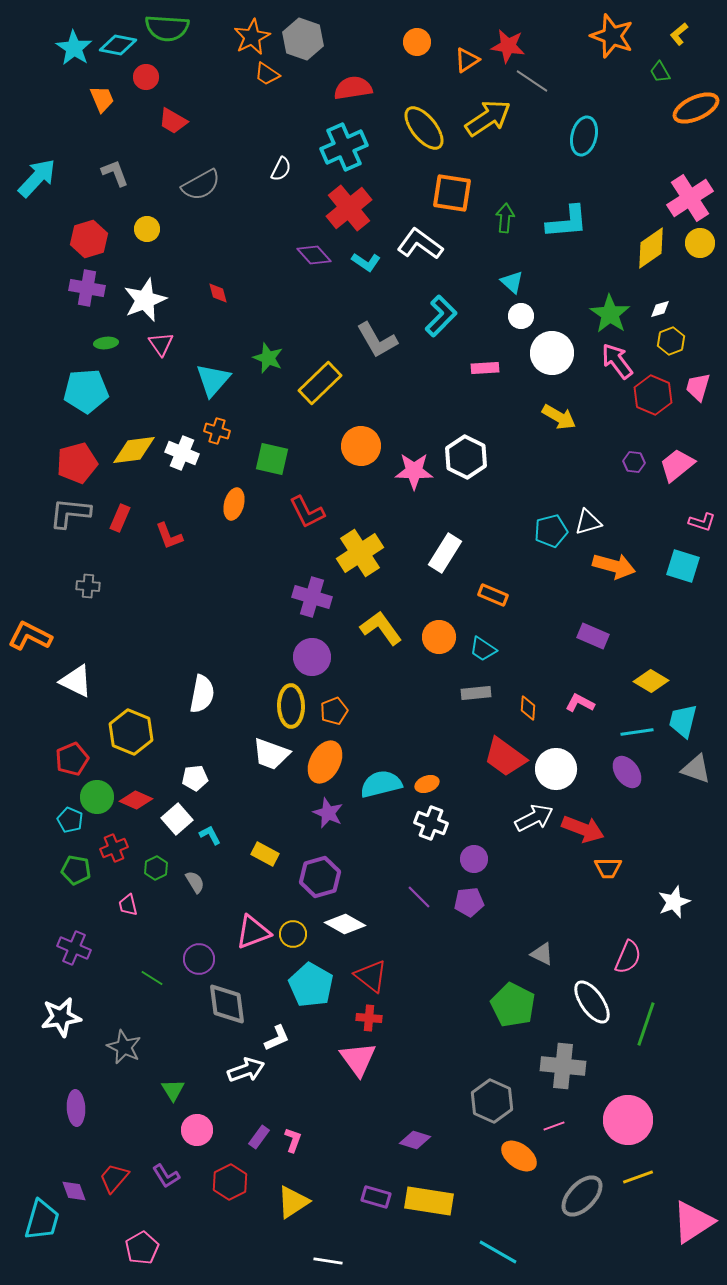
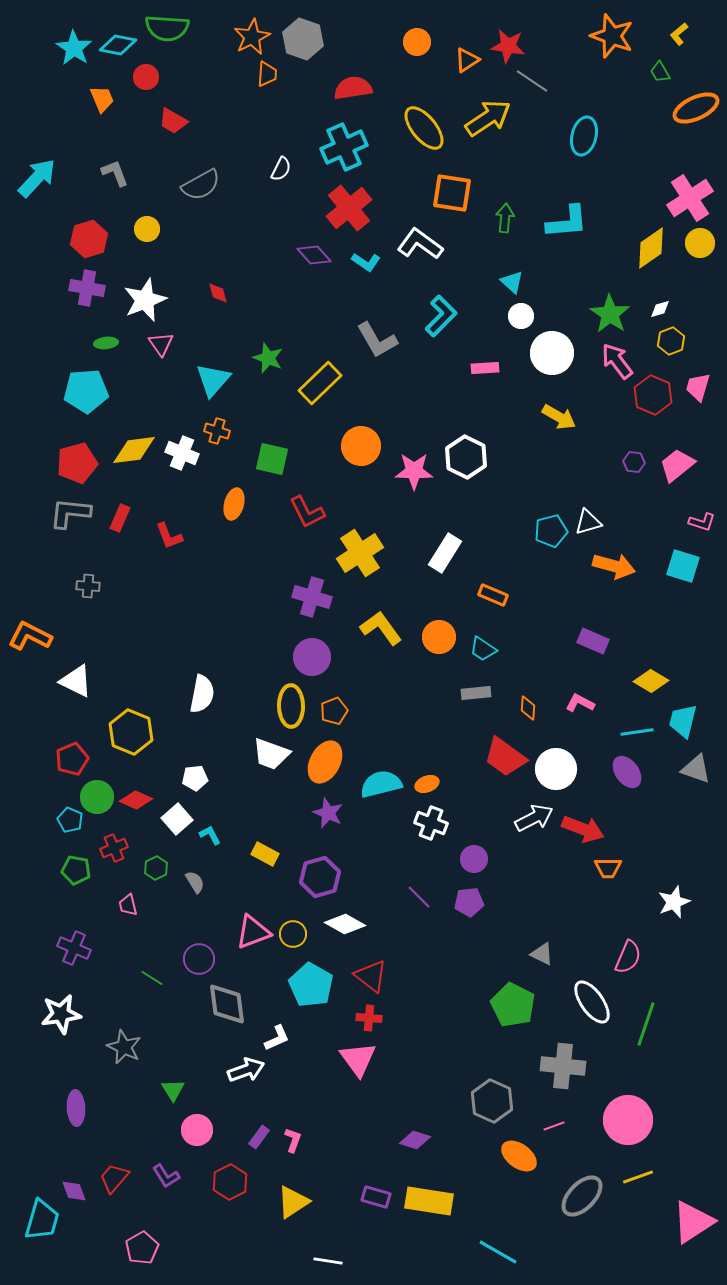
orange trapezoid at (267, 74): rotated 120 degrees counterclockwise
purple rectangle at (593, 636): moved 5 px down
white star at (61, 1017): moved 3 px up
